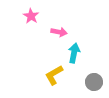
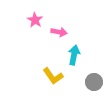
pink star: moved 4 px right, 4 px down
cyan arrow: moved 2 px down
yellow L-shape: moved 1 px left, 1 px down; rotated 95 degrees counterclockwise
